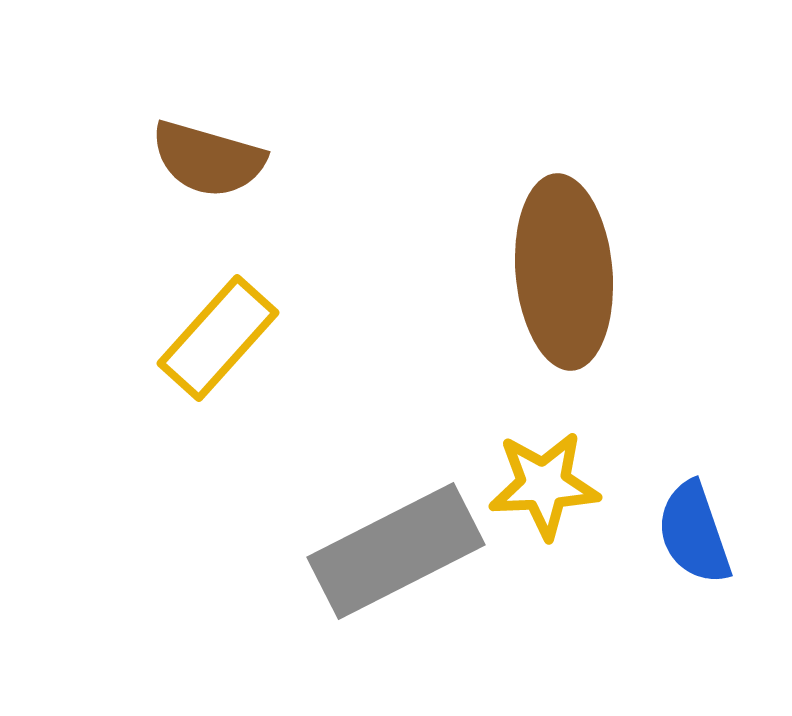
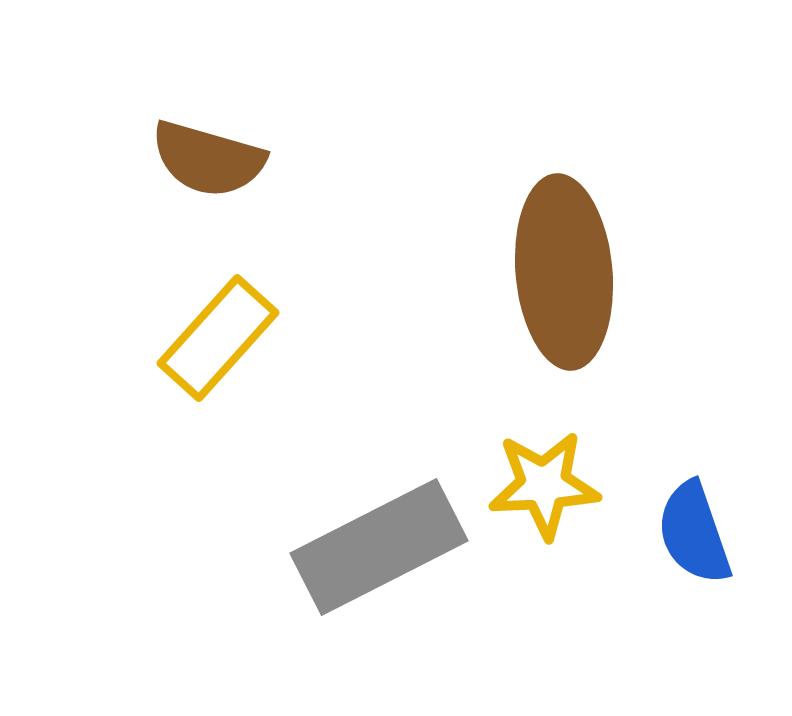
gray rectangle: moved 17 px left, 4 px up
